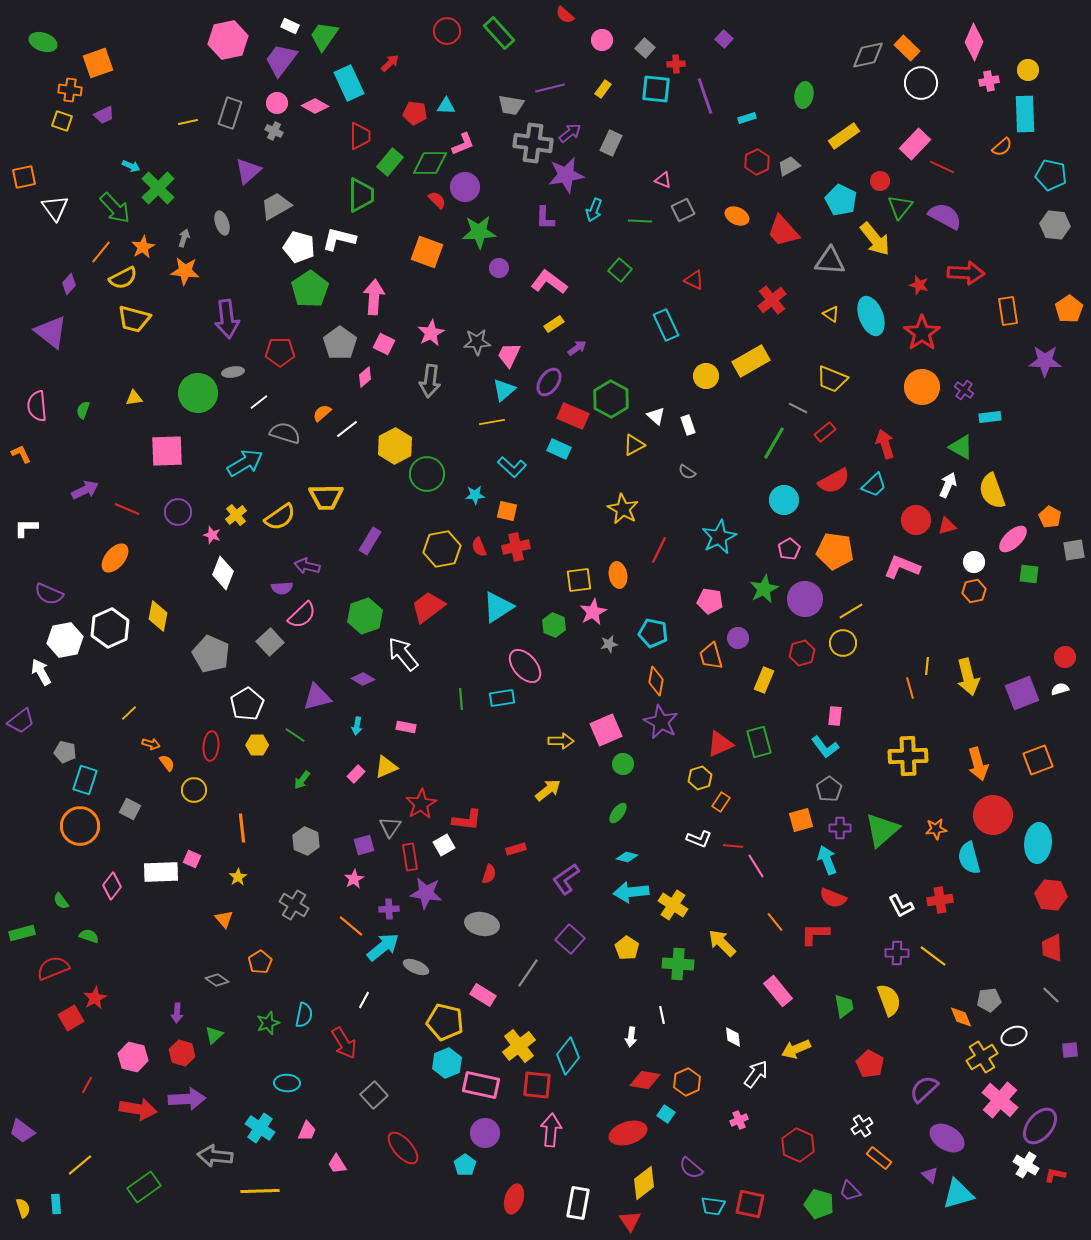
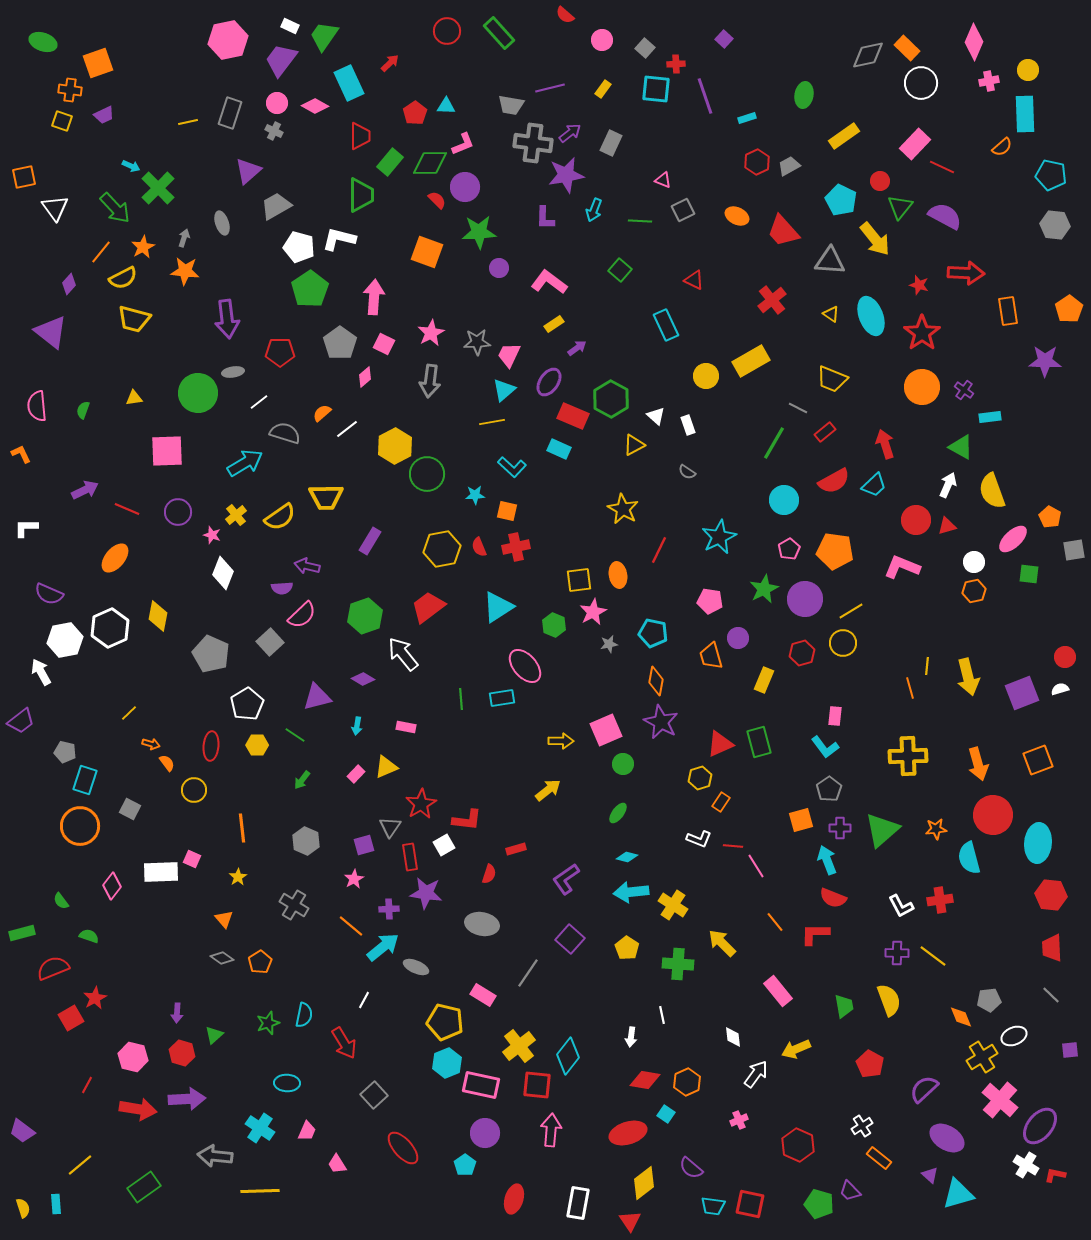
red pentagon at (415, 113): rotated 30 degrees clockwise
gray diamond at (217, 980): moved 5 px right, 22 px up
